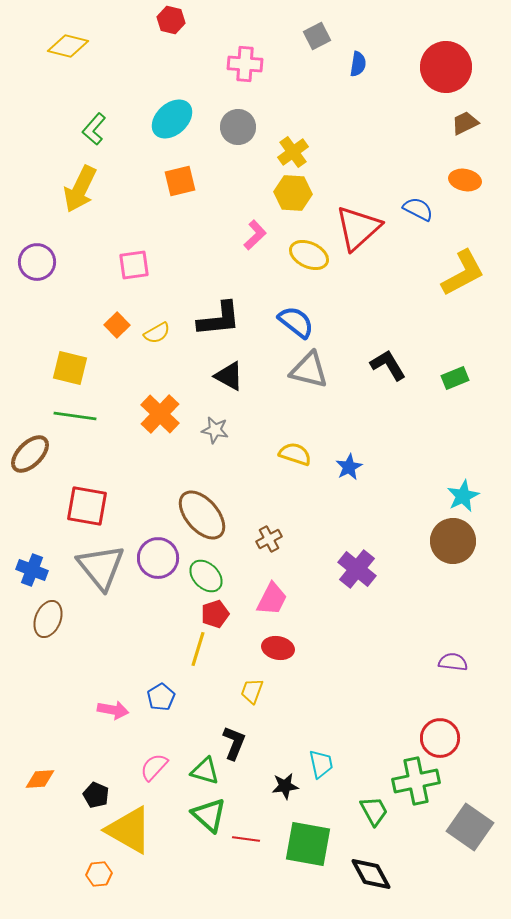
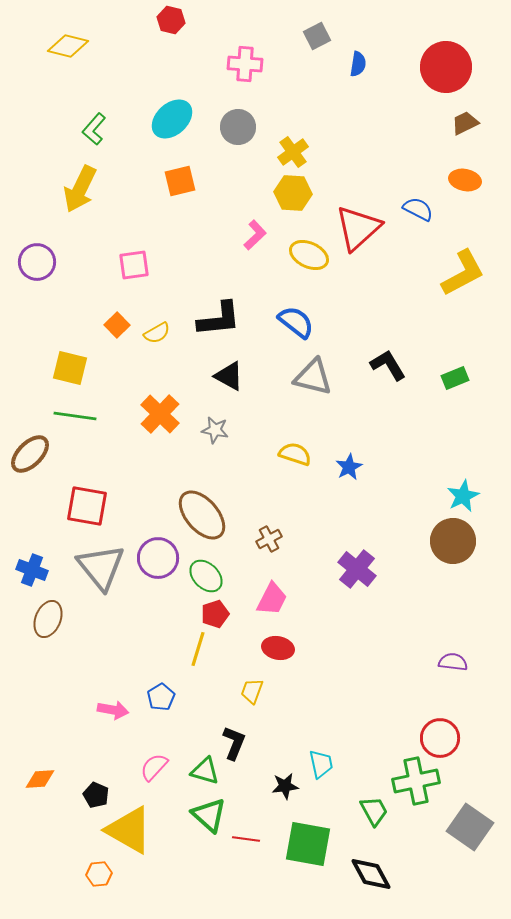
gray triangle at (309, 370): moved 4 px right, 7 px down
